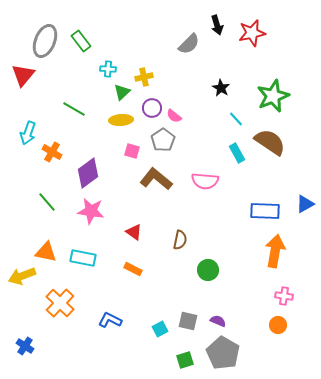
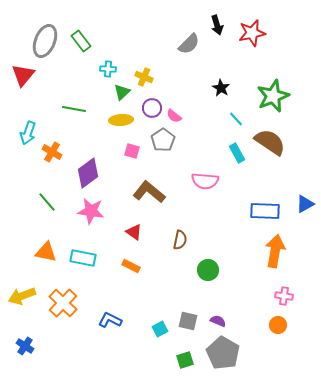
yellow cross at (144, 77): rotated 36 degrees clockwise
green line at (74, 109): rotated 20 degrees counterclockwise
brown L-shape at (156, 179): moved 7 px left, 13 px down
orange rectangle at (133, 269): moved 2 px left, 3 px up
yellow arrow at (22, 276): moved 20 px down
orange cross at (60, 303): moved 3 px right
